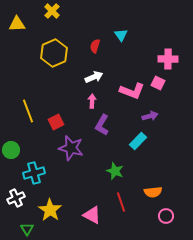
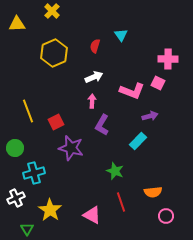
green circle: moved 4 px right, 2 px up
